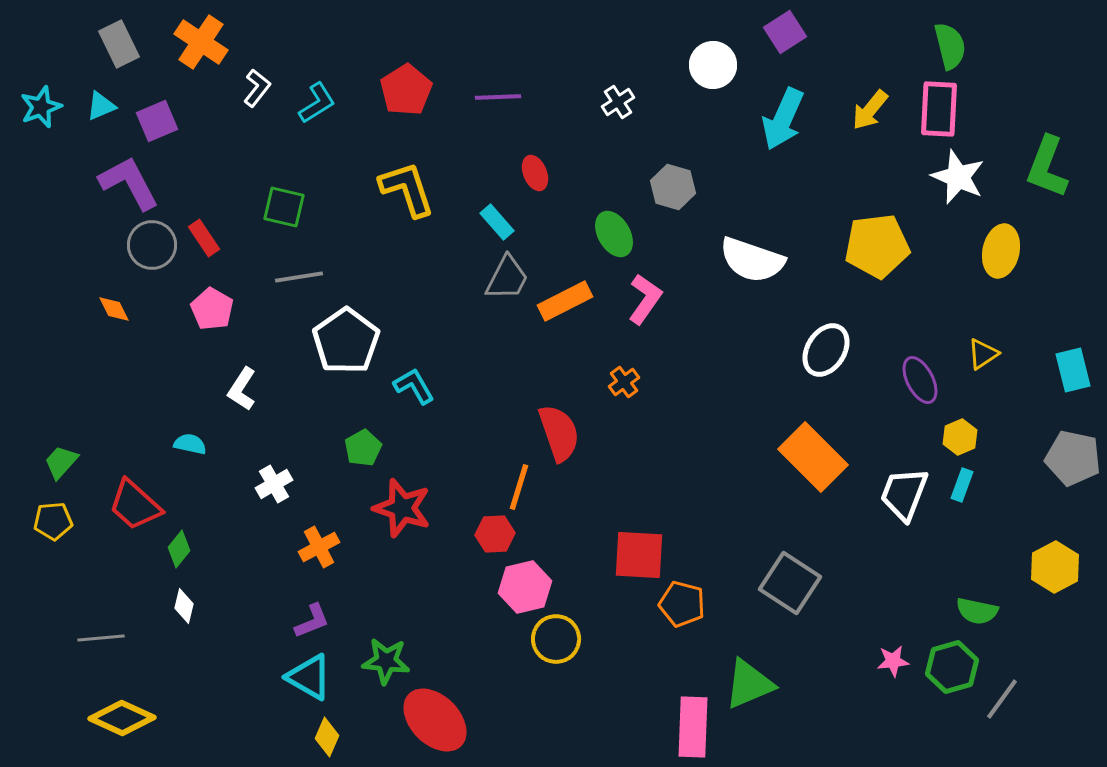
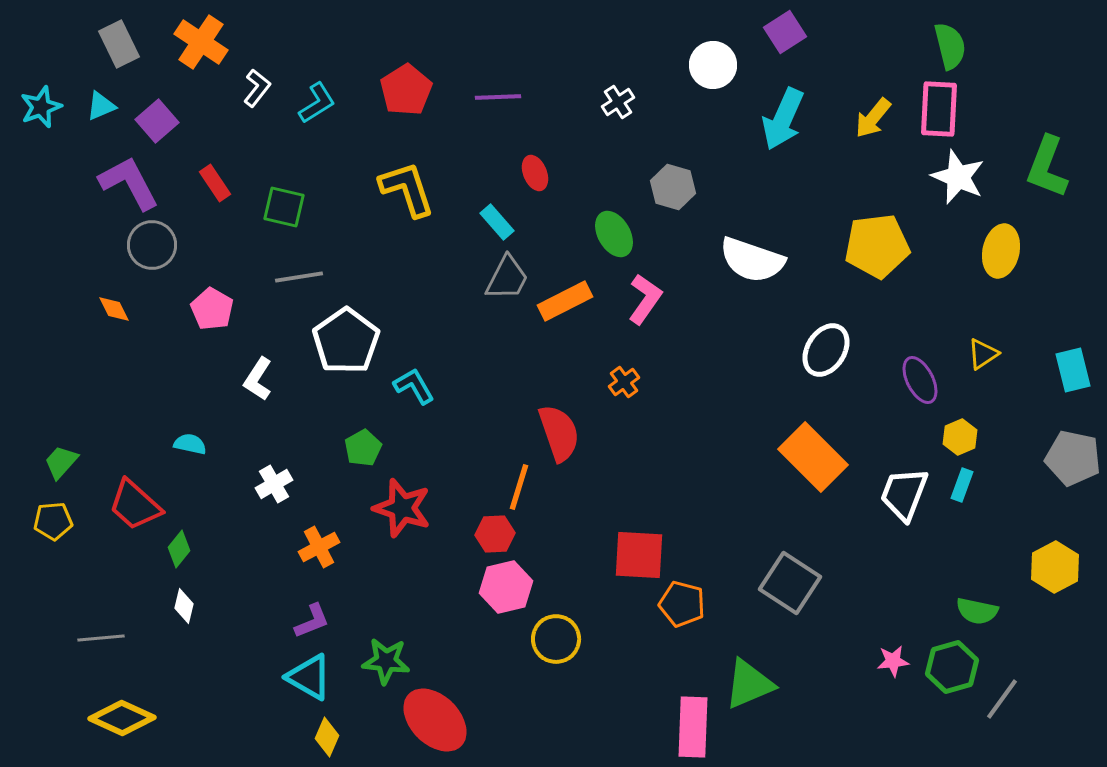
yellow arrow at (870, 110): moved 3 px right, 8 px down
purple square at (157, 121): rotated 18 degrees counterclockwise
red rectangle at (204, 238): moved 11 px right, 55 px up
white L-shape at (242, 389): moved 16 px right, 10 px up
pink hexagon at (525, 587): moved 19 px left
